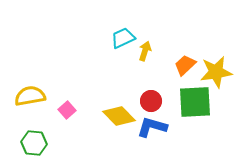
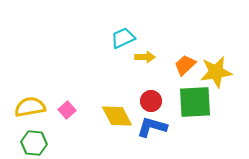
yellow arrow: moved 6 px down; rotated 72 degrees clockwise
yellow semicircle: moved 11 px down
yellow diamond: moved 2 px left; rotated 16 degrees clockwise
